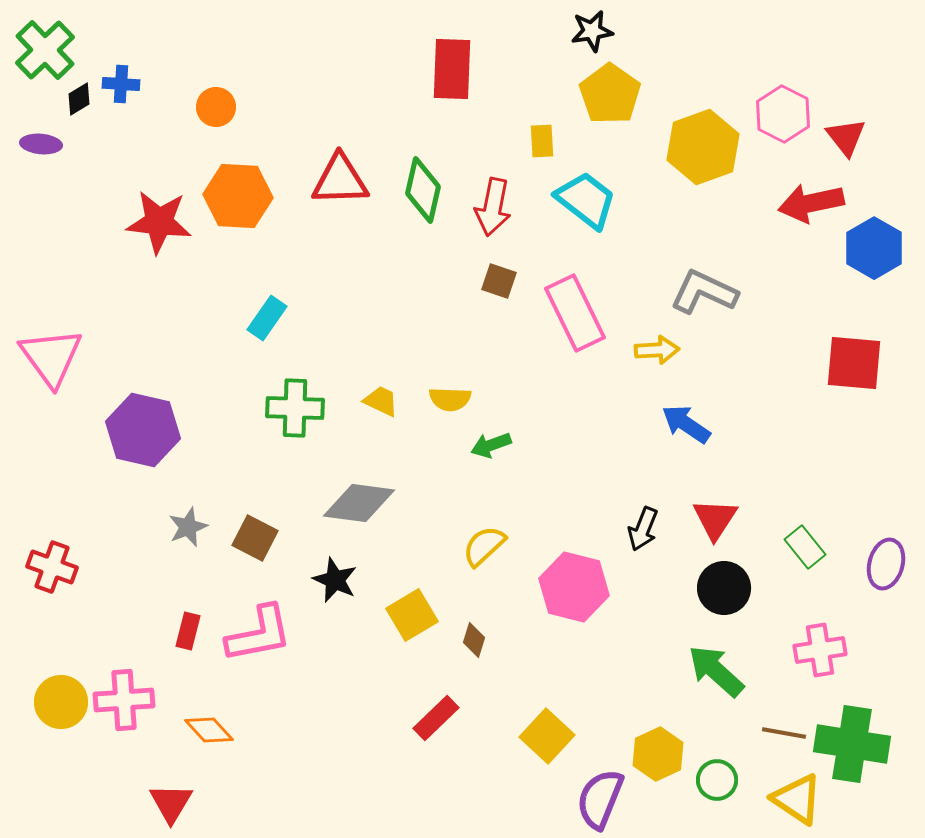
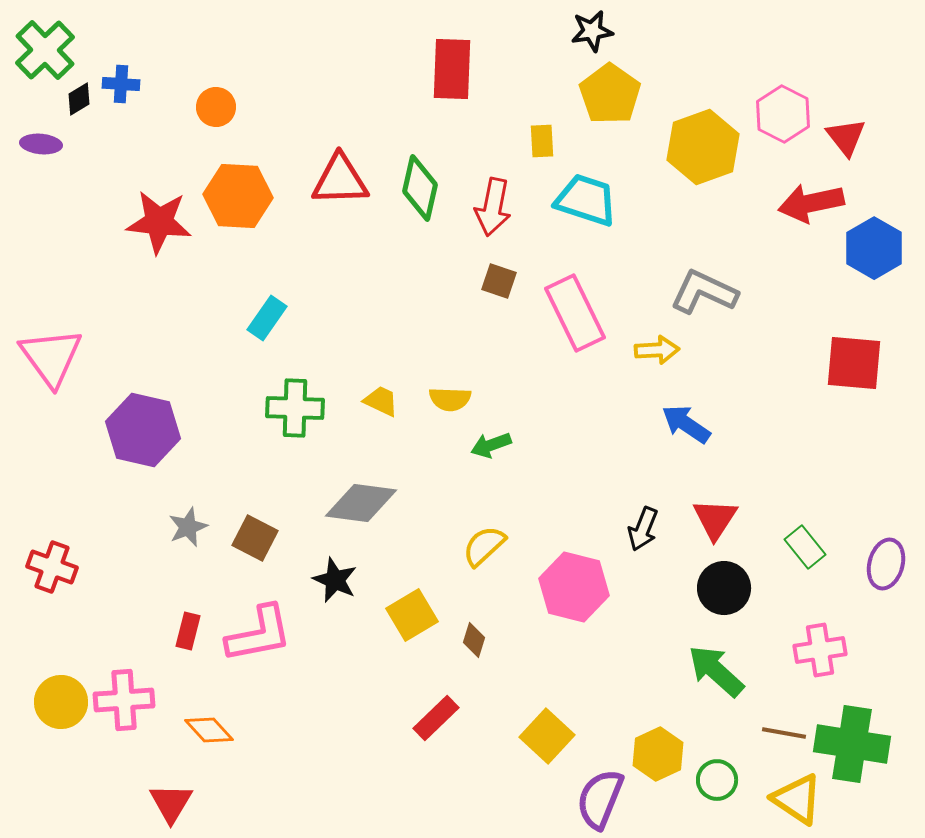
green diamond at (423, 190): moved 3 px left, 2 px up
cyan trapezoid at (586, 200): rotated 20 degrees counterclockwise
gray diamond at (359, 503): moved 2 px right
